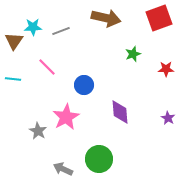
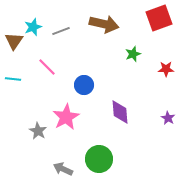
brown arrow: moved 2 px left, 6 px down
cyan star: rotated 18 degrees counterclockwise
